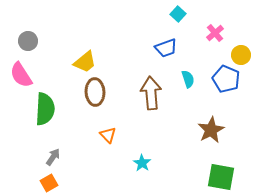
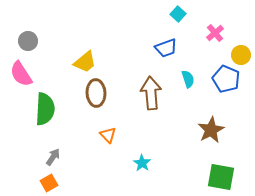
pink semicircle: moved 1 px up
brown ellipse: moved 1 px right, 1 px down
